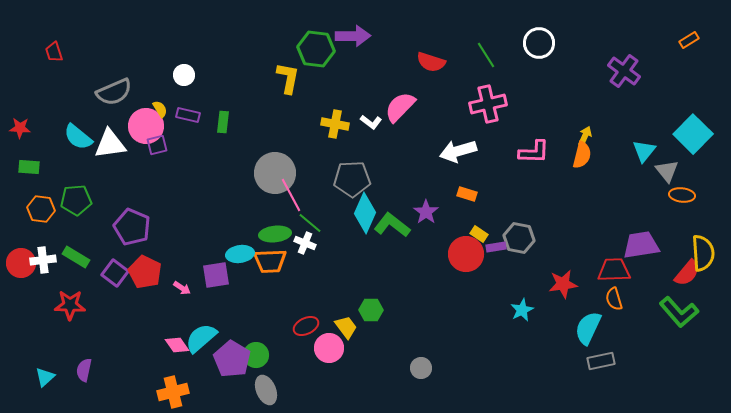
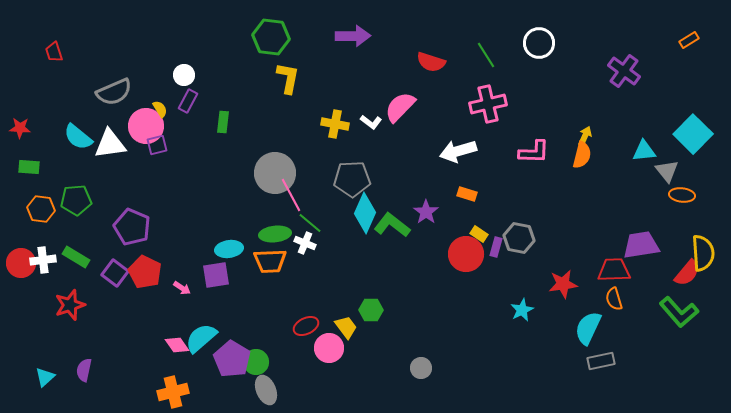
green hexagon at (316, 49): moved 45 px left, 12 px up
purple rectangle at (188, 115): moved 14 px up; rotated 75 degrees counterclockwise
cyan triangle at (644, 151): rotated 45 degrees clockwise
purple rectangle at (496, 247): rotated 66 degrees counterclockwise
cyan ellipse at (240, 254): moved 11 px left, 5 px up
red star at (70, 305): rotated 20 degrees counterclockwise
green circle at (256, 355): moved 7 px down
